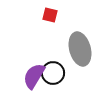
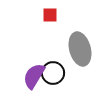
red square: rotated 14 degrees counterclockwise
